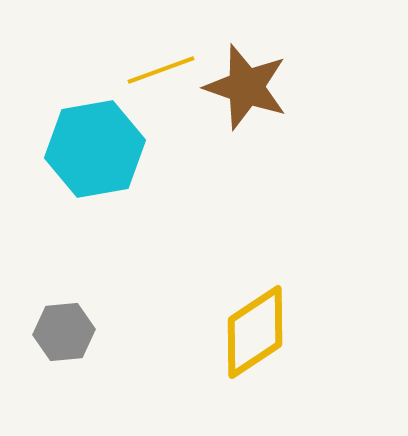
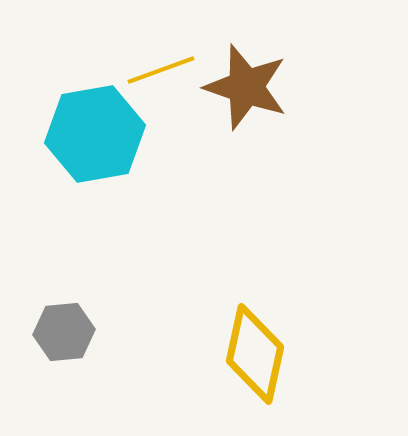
cyan hexagon: moved 15 px up
yellow diamond: moved 22 px down; rotated 44 degrees counterclockwise
